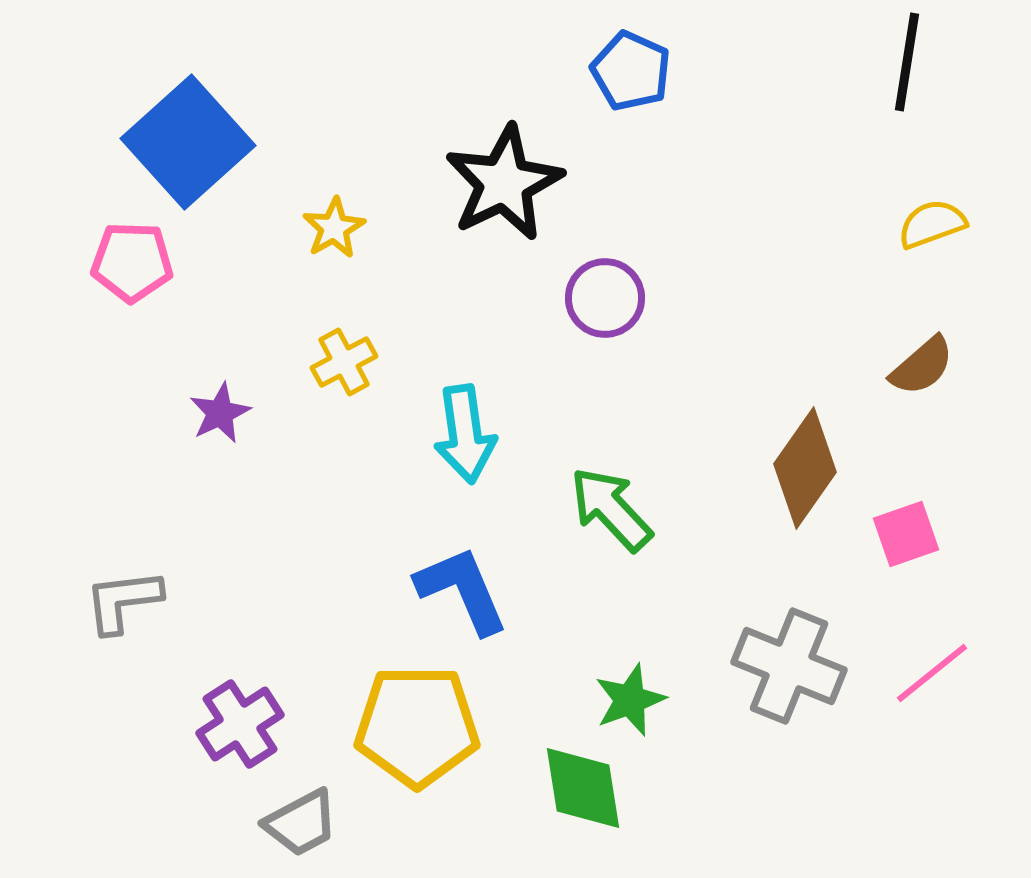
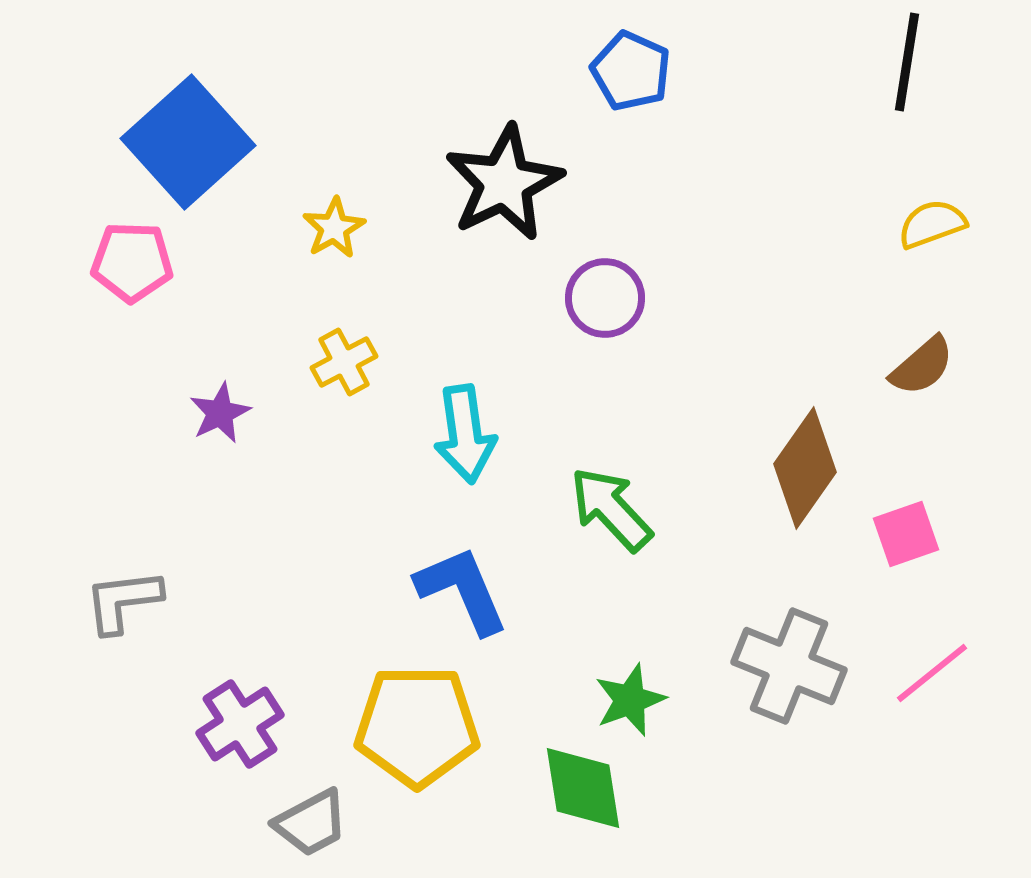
gray trapezoid: moved 10 px right
